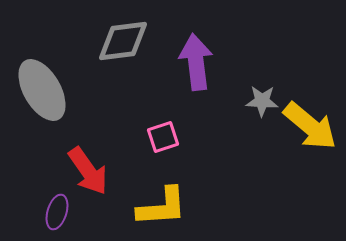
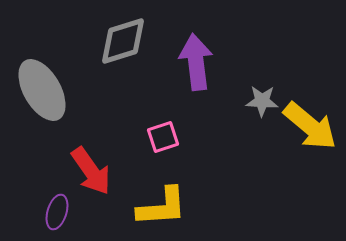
gray diamond: rotated 10 degrees counterclockwise
red arrow: moved 3 px right
